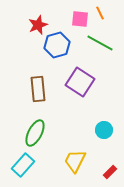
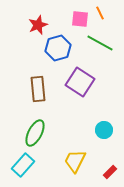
blue hexagon: moved 1 px right, 3 px down
